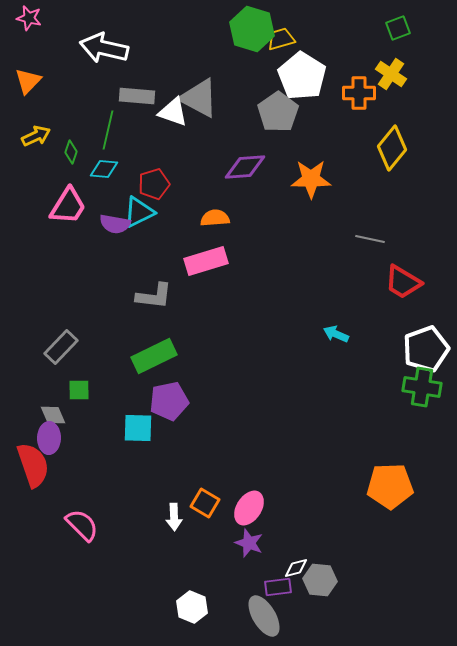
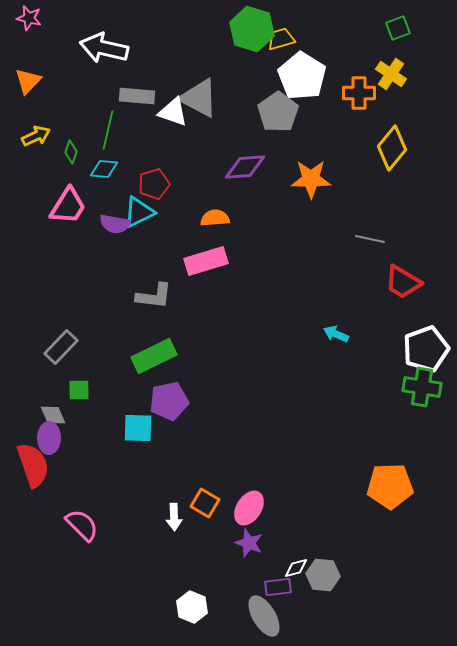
gray hexagon at (320, 580): moved 3 px right, 5 px up
